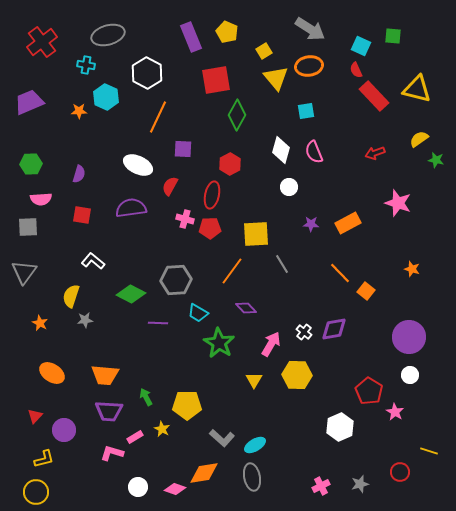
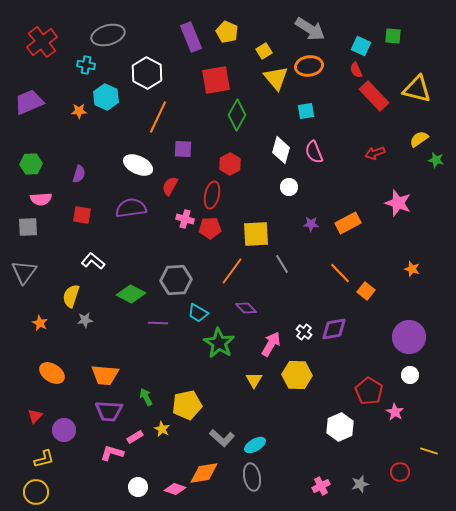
yellow pentagon at (187, 405): rotated 12 degrees counterclockwise
